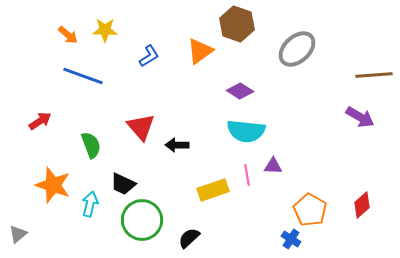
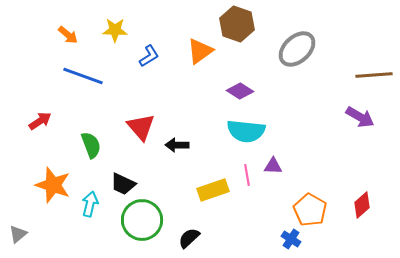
yellow star: moved 10 px right
